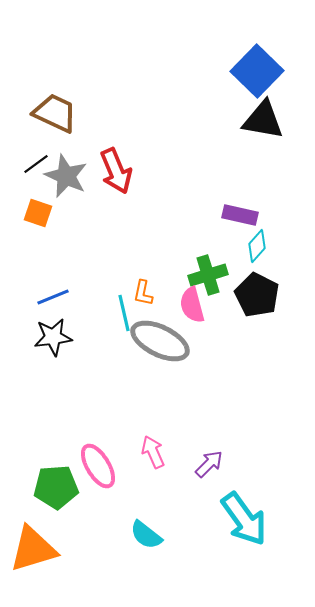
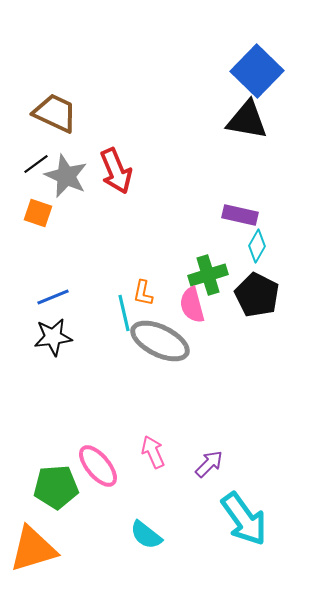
black triangle: moved 16 px left
cyan diamond: rotated 12 degrees counterclockwise
pink ellipse: rotated 9 degrees counterclockwise
